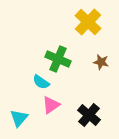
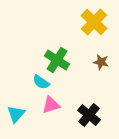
yellow cross: moved 6 px right
green cross: moved 1 px left, 1 px down; rotated 10 degrees clockwise
pink triangle: rotated 18 degrees clockwise
cyan triangle: moved 3 px left, 4 px up
